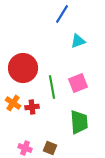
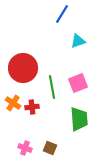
green trapezoid: moved 3 px up
